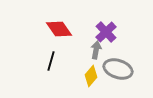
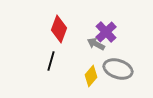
red diamond: rotated 56 degrees clockwise
gray arrow: moved 6 px up; rotated 72 degrees counterclockwise
